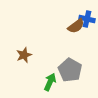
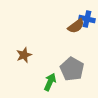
gray pentagon: moved 2 px right, 1 px up
